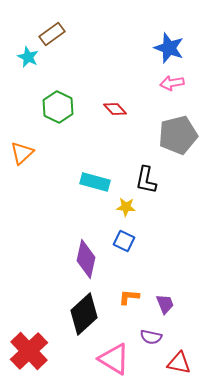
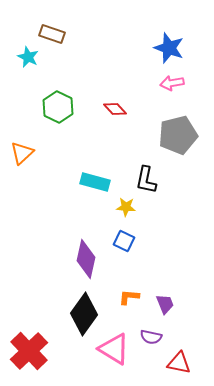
brown rectangle: rotated 55 degrees clockwise
black diamond: rotated 12 degrees counterclockwise
pink triangle: moved 10 px up
